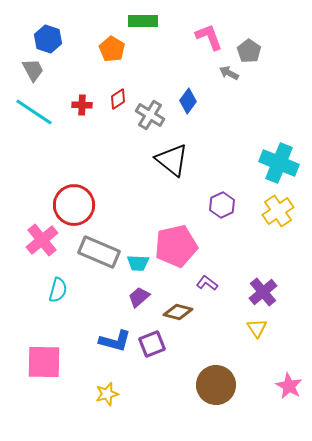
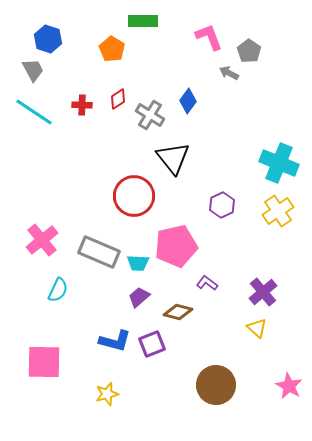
black triangle: moved 1 px right, 2 px up; rotated 12 degrees clockwise
red circle: moved 60 px right, 9 px up
cyan semicircle: rotated 10 degrees clockwise
yellow triangle: rotated 15 degrees counterclockwise
